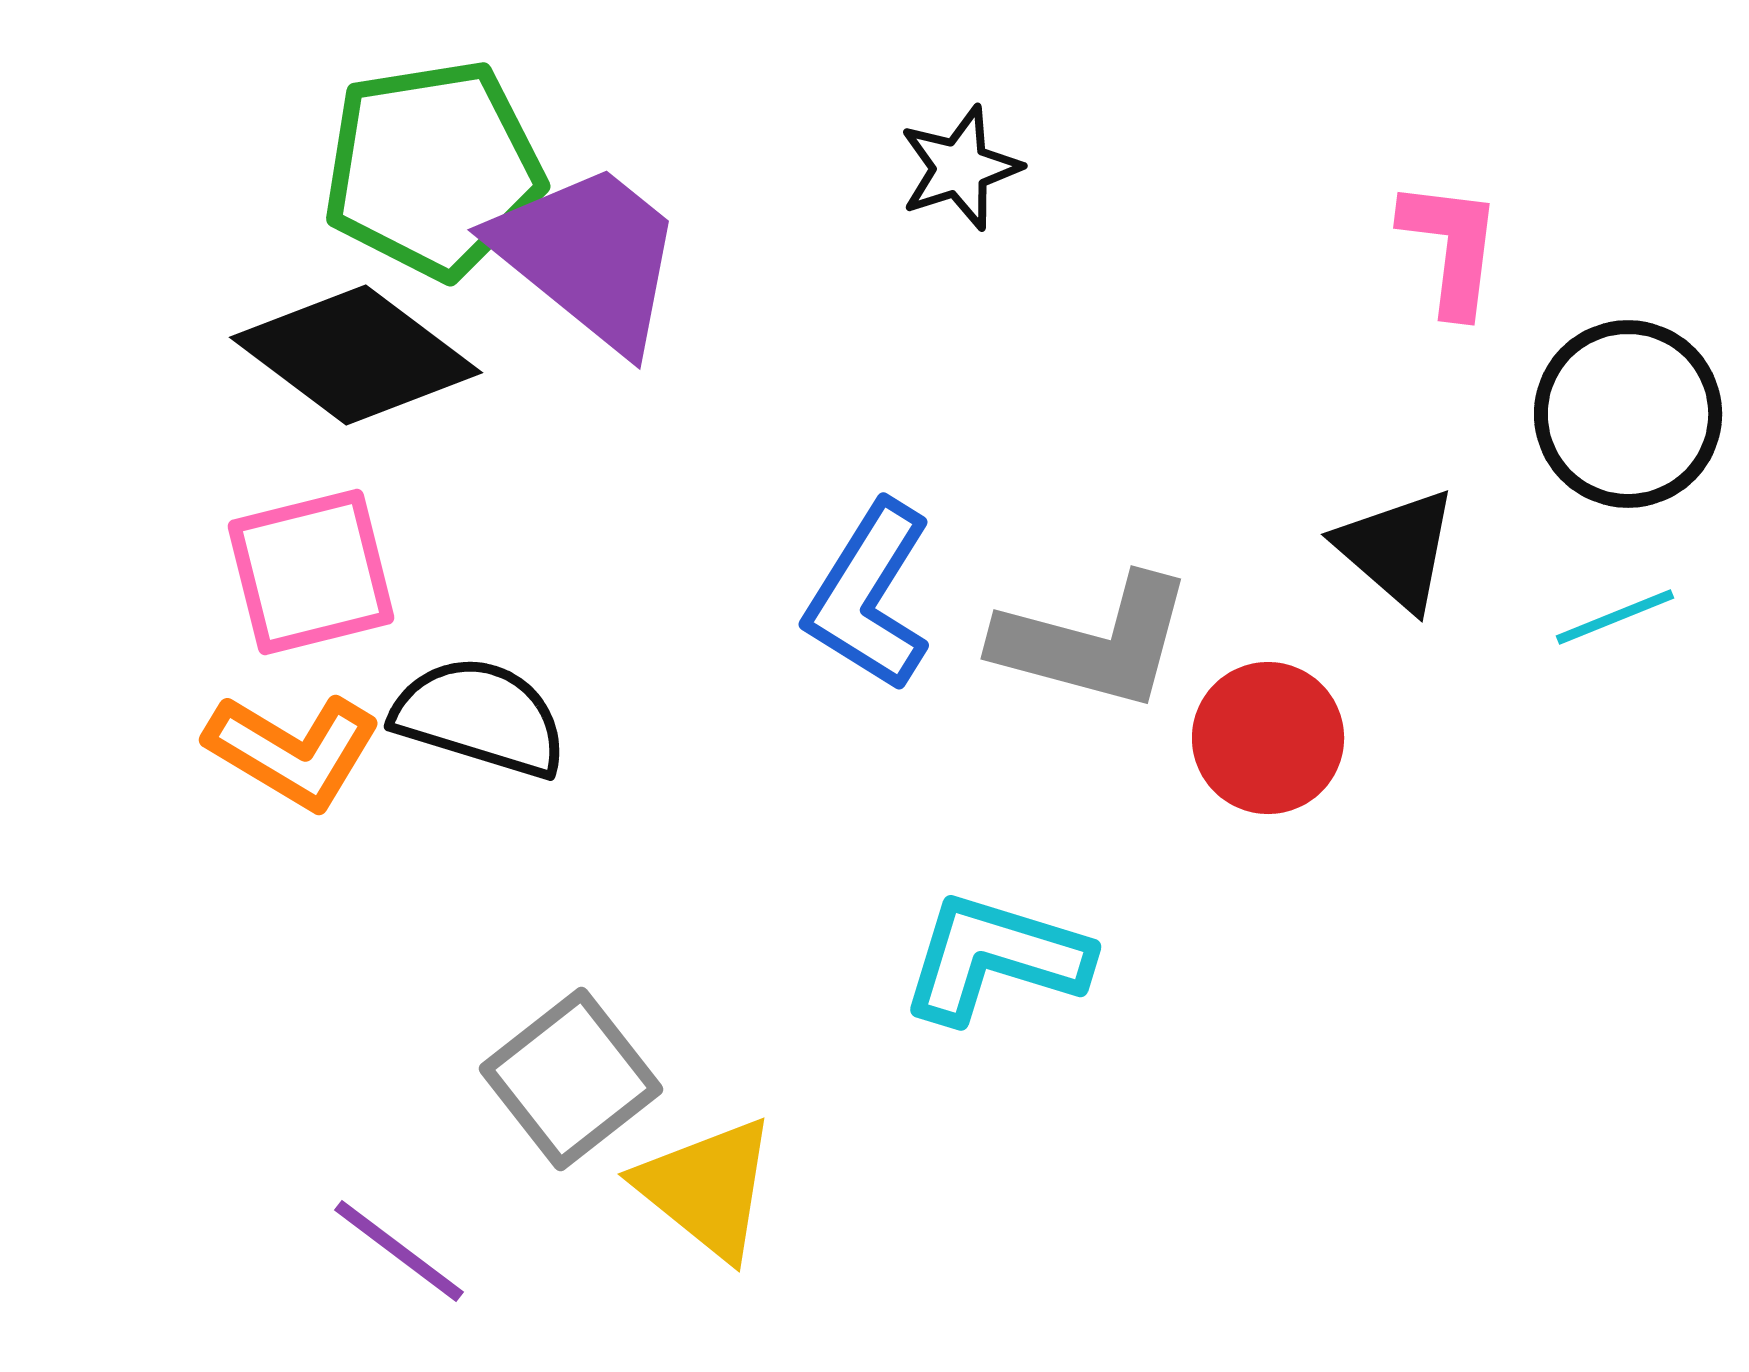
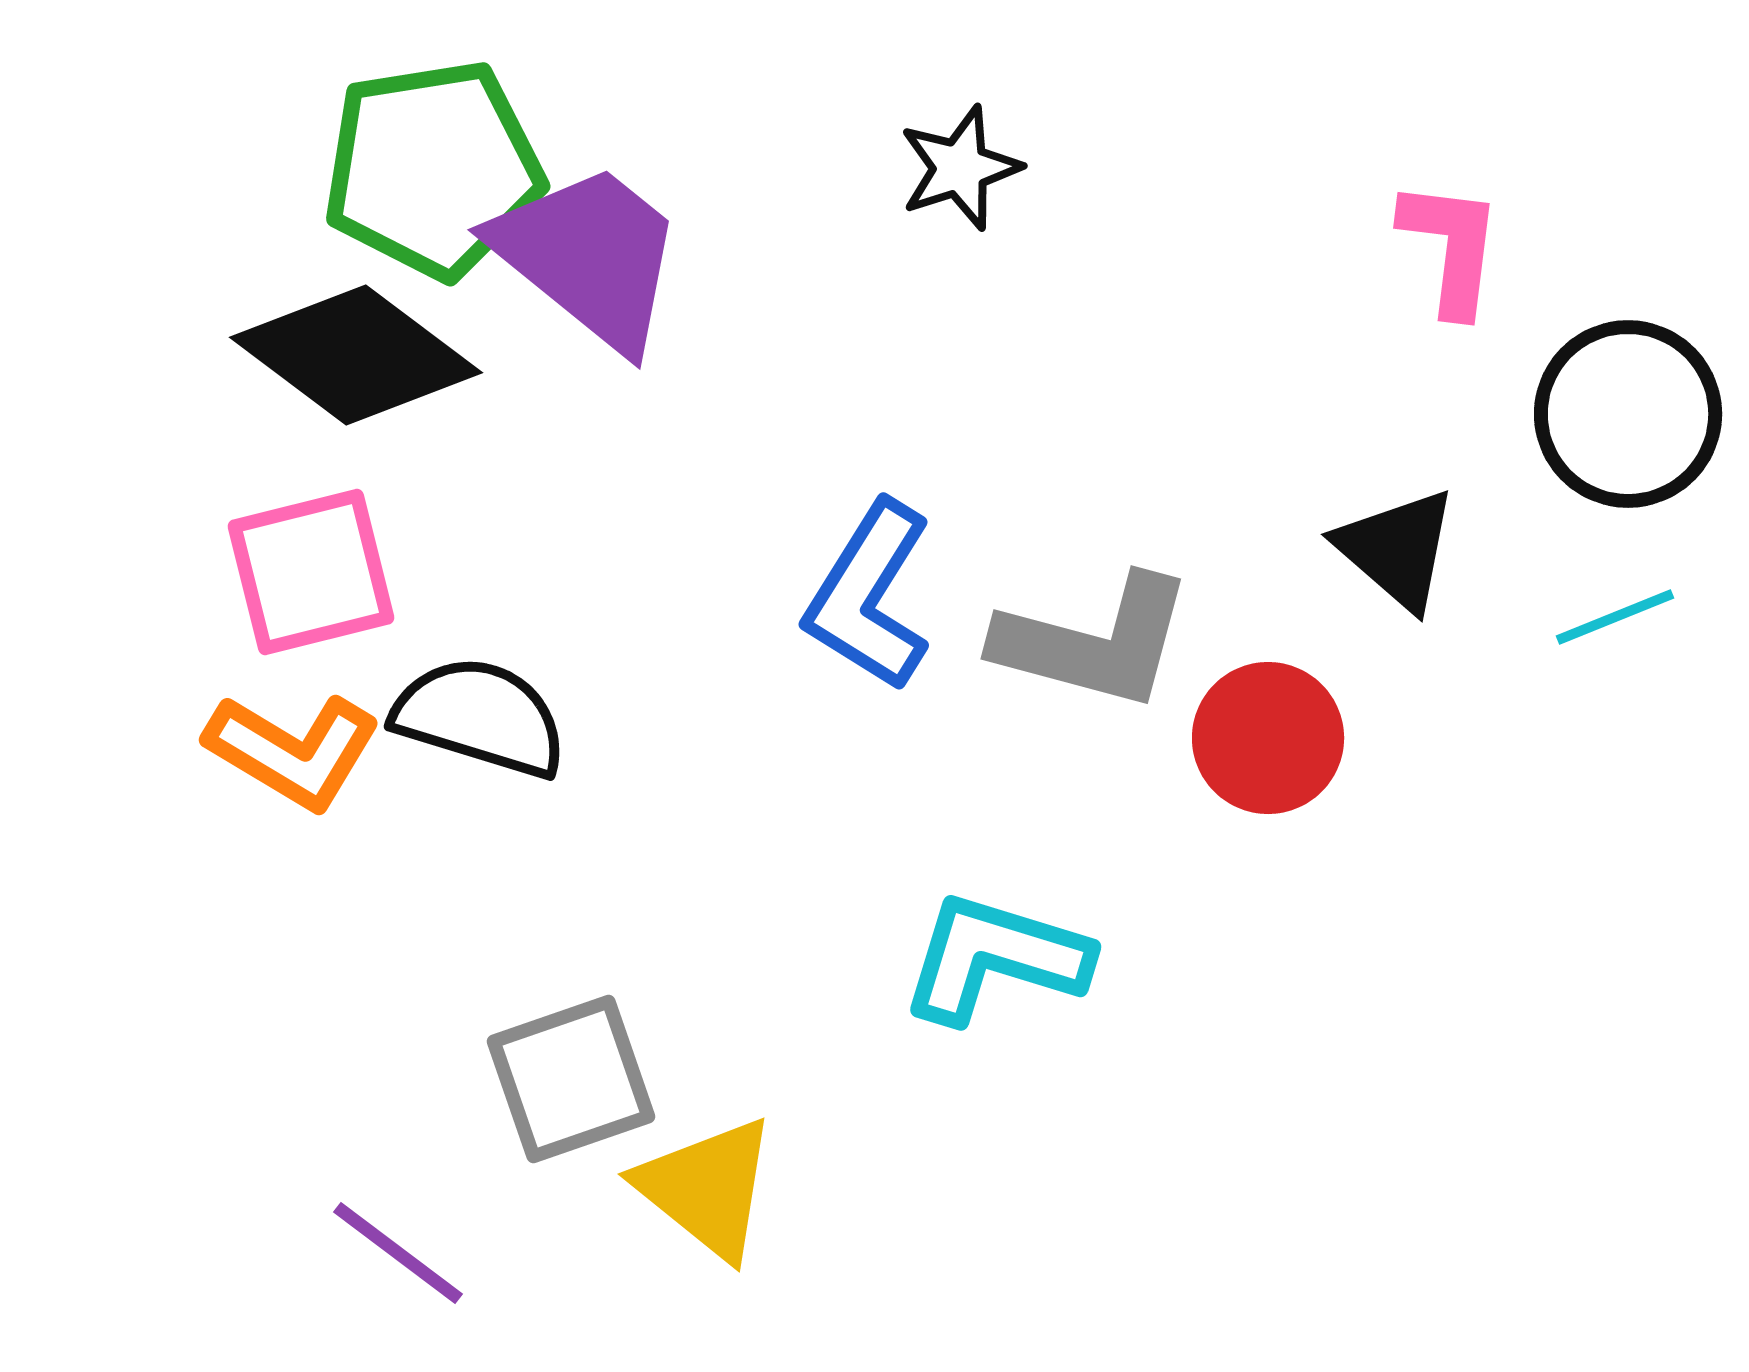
gray square: rotated 19 degrees clockwise
purple line: moved 1 px left, 2 px down
